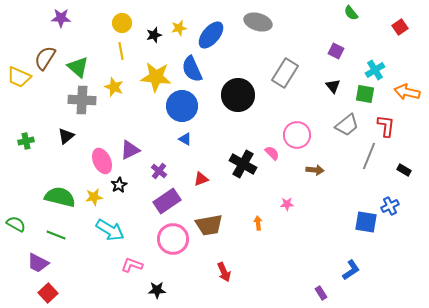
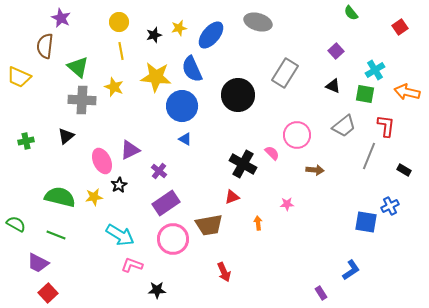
purple star at (61, 18): rotated 24 degrees clockwise
yellow circle at (122, 23): moved 3 px left, 1 px up
purple square at (336, 51): rotated 21 degrees clockwise
brown semicircle at (45, 58): moved 12 px up; rotated 25 degrees counterclockwise
black triangle at (333, 86): rotated 28 degrees counterclockwise
gray trapezoid at (347, 125): moved 3 px left, 1 px down
red triangle at (201, 179): moved 31 px right, 18 px down
purple rectangle at (167, 201): moved 1 px left, 2 px down
cyan arrow at (110, 230): moved 10 px right, 5 px down
